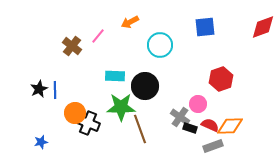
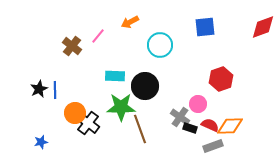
black cross: rotated 15 degrees clockwise
